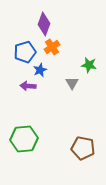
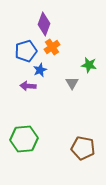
blue pentagon: moved 1 px right, 1 px up
